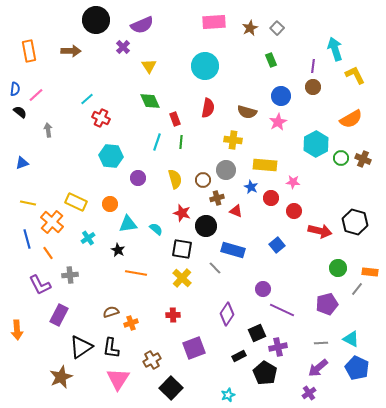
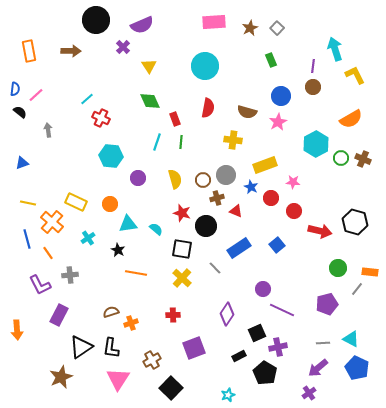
yellow rectangle at (265, 165): rotated 25 degrees counterclockwise
gray circle at (226, 170): moved 5 px down
blue rectangle at (233, 250): moved 6 px right, 2 px up; rotated 50 degrees counterclockwise
gray line at (321, 343): moved 2 px right
